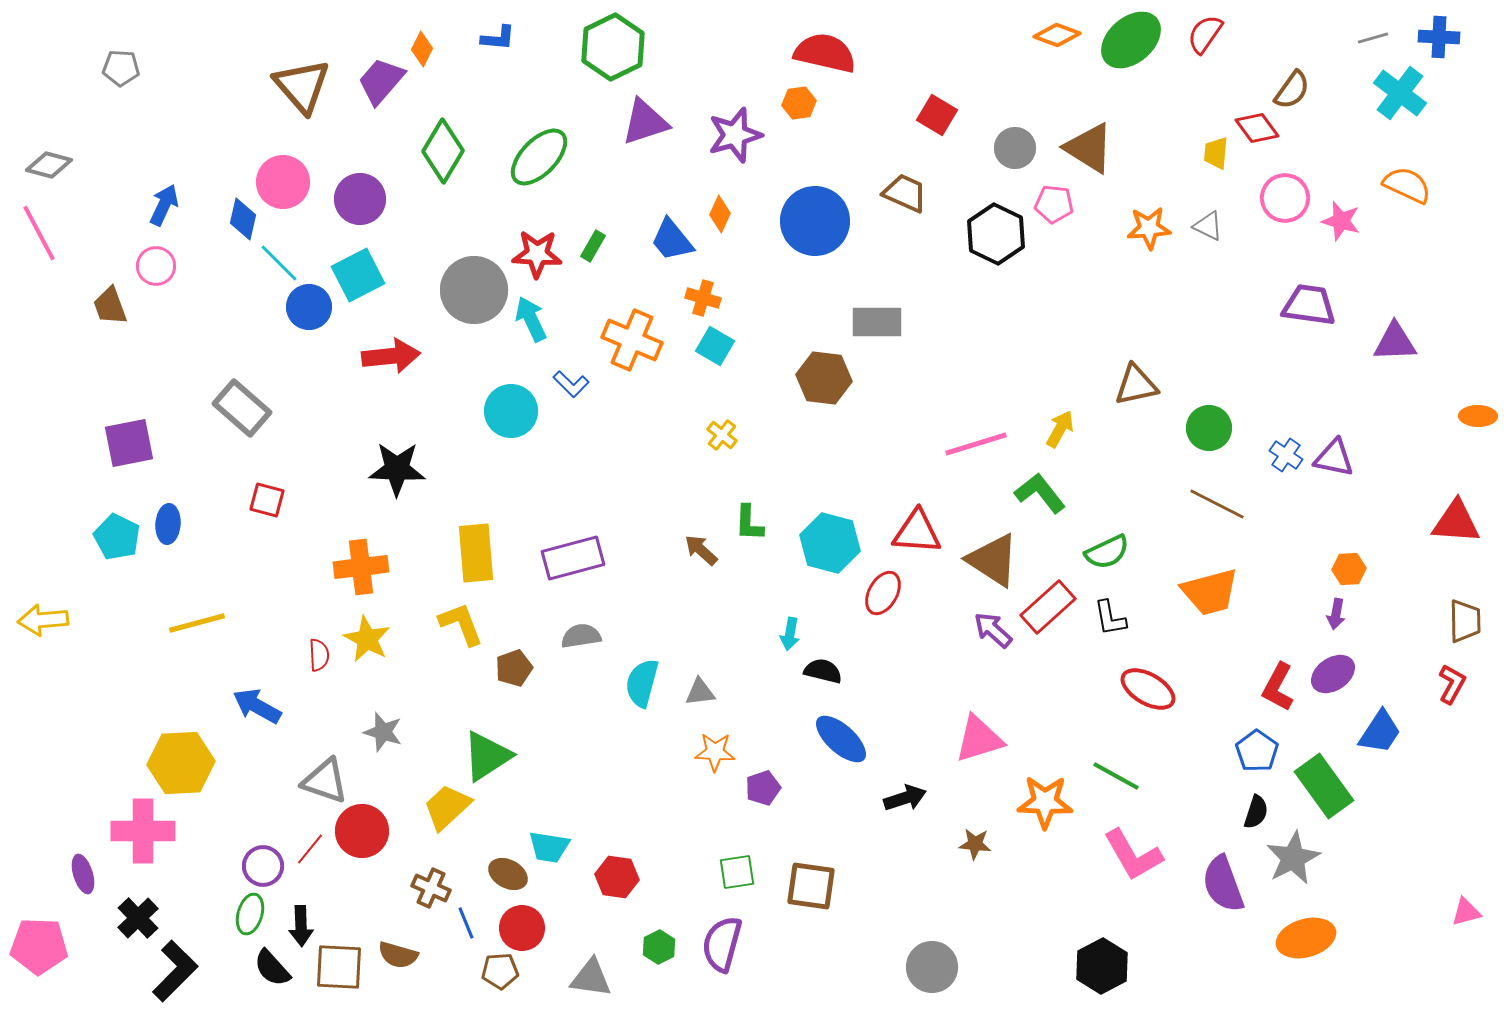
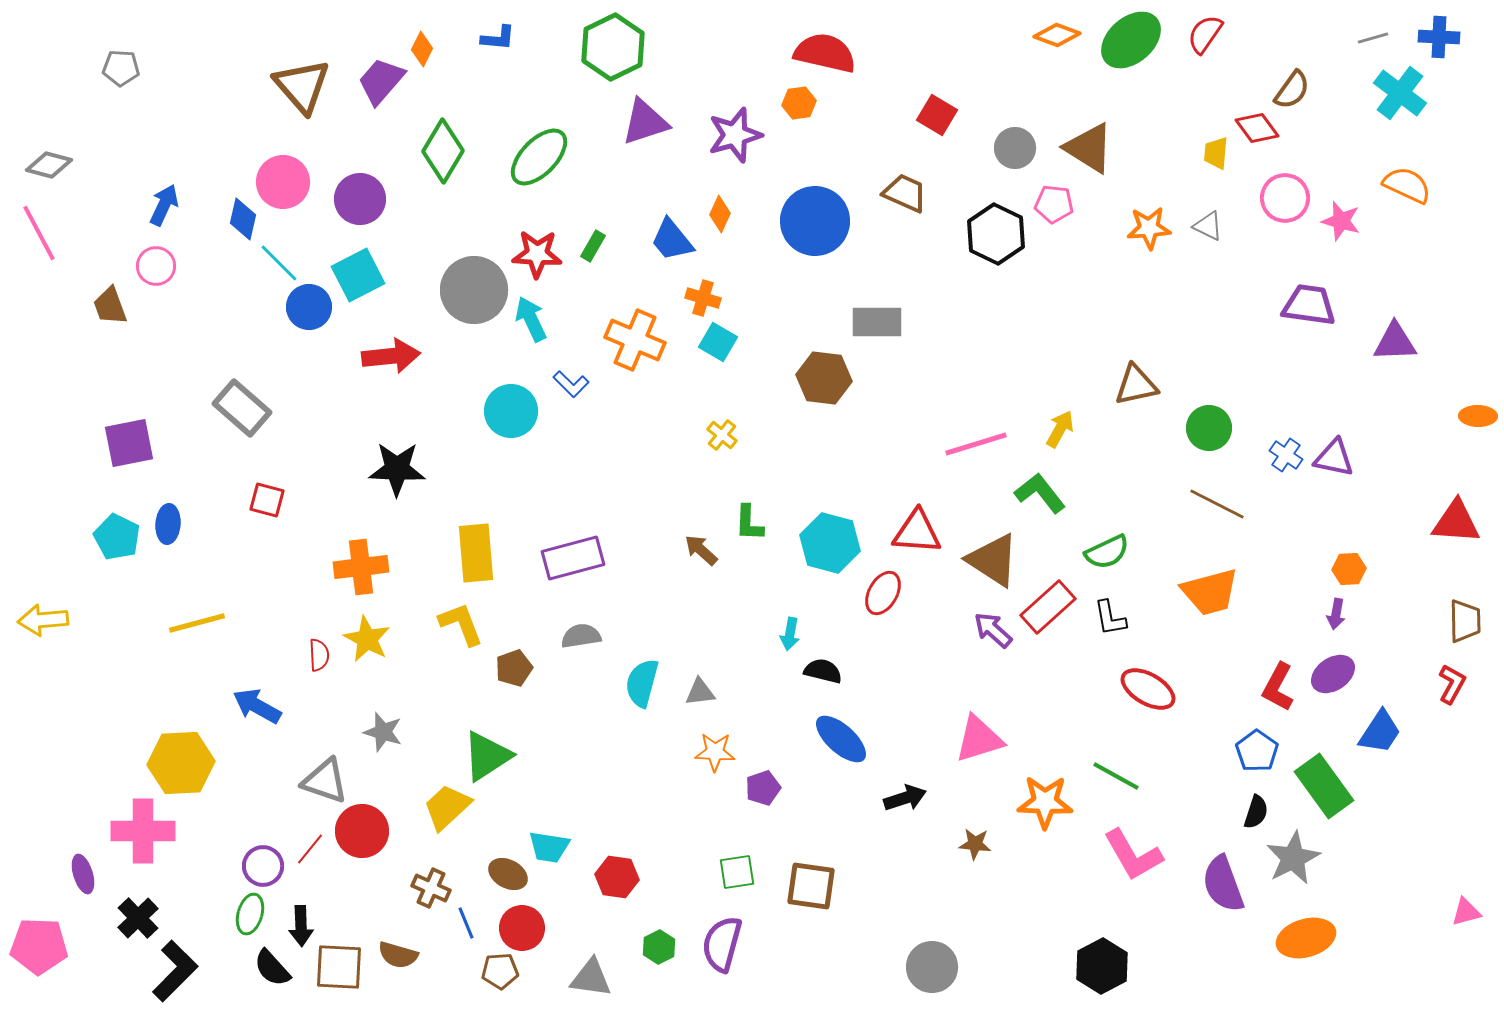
orange cross at (632, 340): moved 3 px right
cyan square at (715, 346): moved 3 px right, 4 px up
